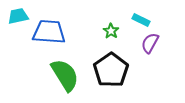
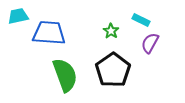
blue trapezoid: moved 1 px down
black pentagon: moved 2 px right
green semicircle: rotated 12 degrees clockwise
